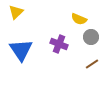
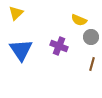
yellow triangle: moved 1 px down
yellow semicircle: moved 1 px down
purple cross: moved 2 px down
brown line: rotated 40 degrees counterclockwise
